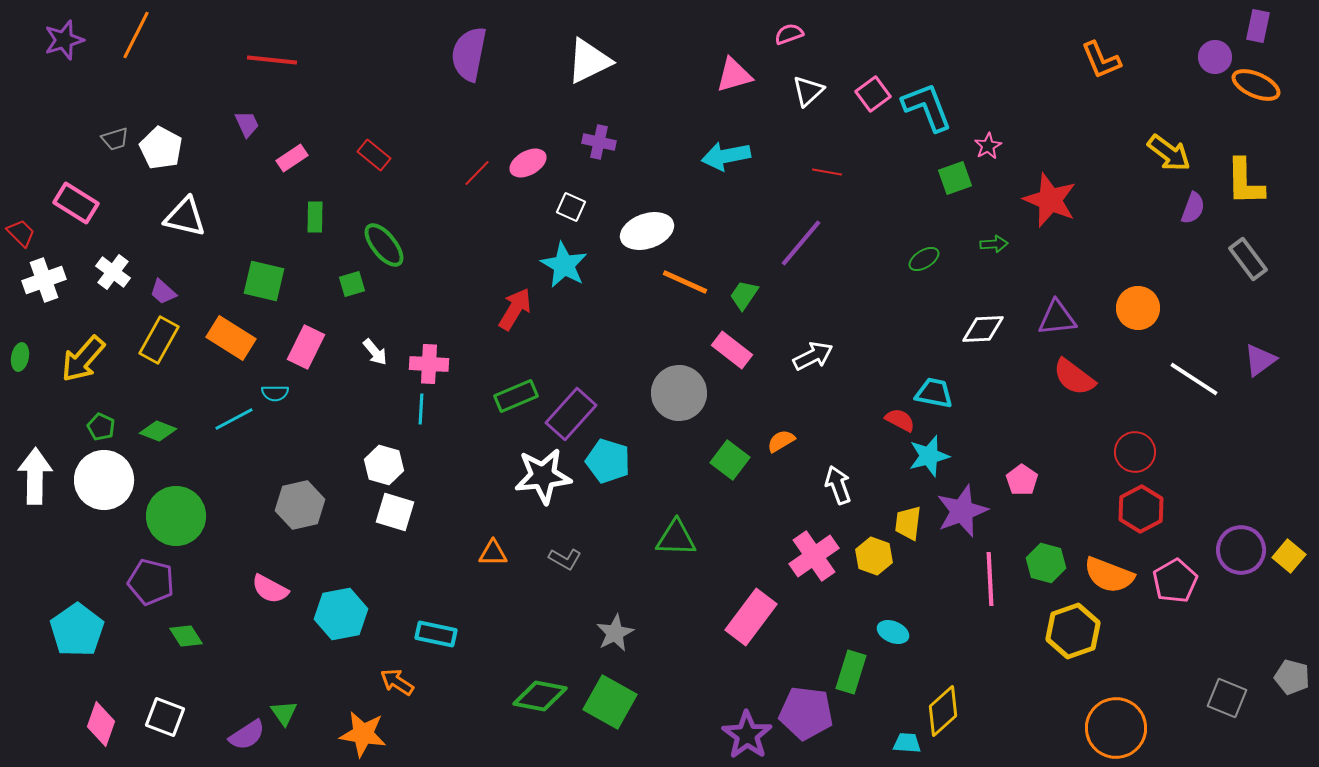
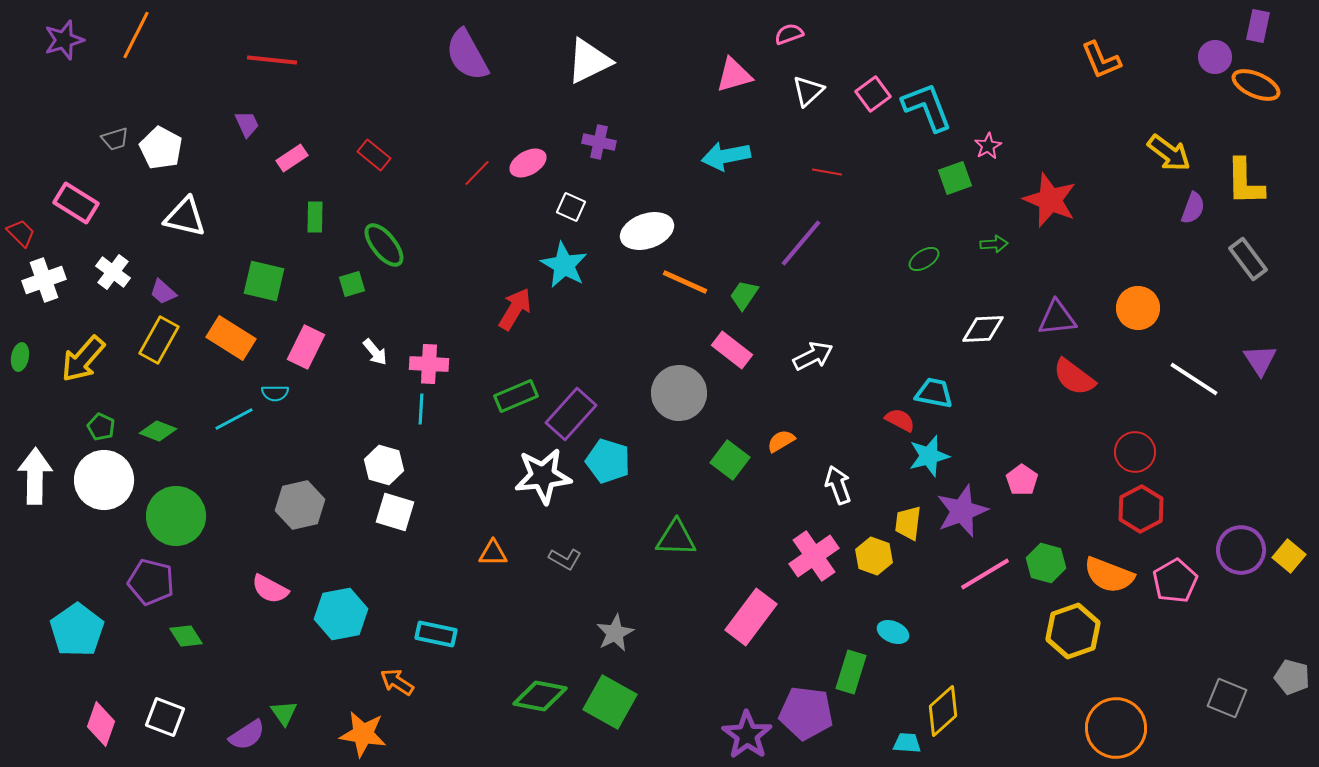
purple semicircle at (469, 54): moved 2 px left, 1 px down; rotated 40 degrees counterclockwise
purple triangle at (1260, 360): rotated 27 degrees counterclockwise
pink line at (990, 579): moved 5 px left, 5 px up; rotated 62 degrees clockwise
